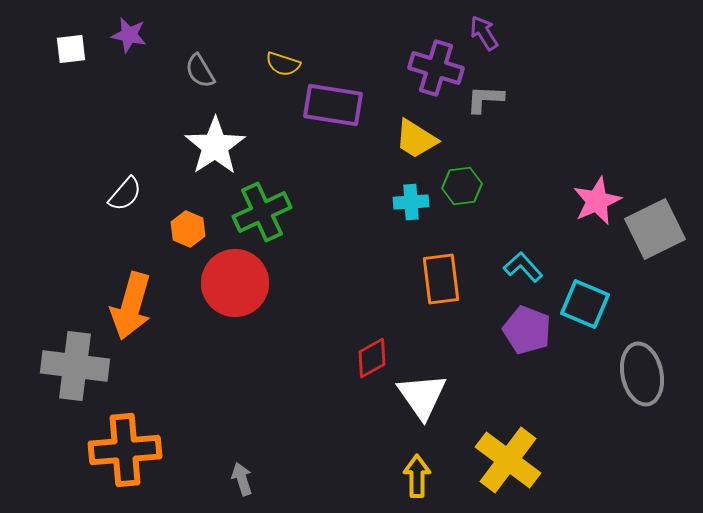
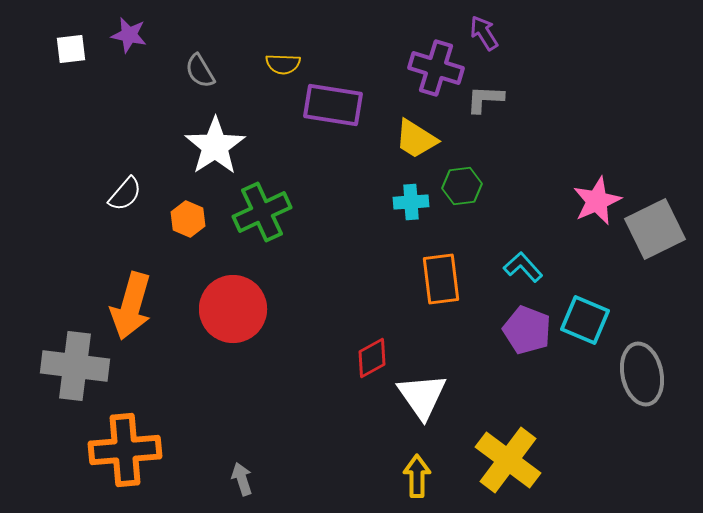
yellow semicircle: rotated 16 degrees counterclockwise
orange hexagon: moved 10 px up
red circle: moved 2 px left, 26 px down
cyan square: moved 16 px down
